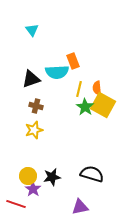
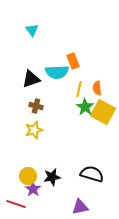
yellow square: moved 7 px down
